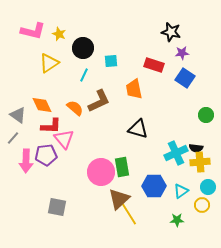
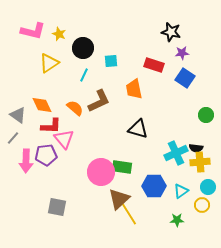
green rectangle: rotated 72 degrees counterclockwise
